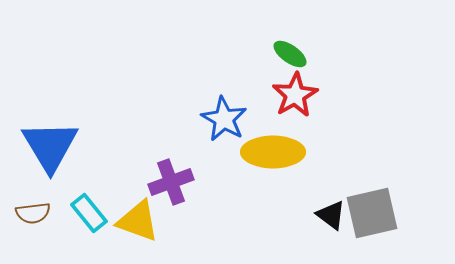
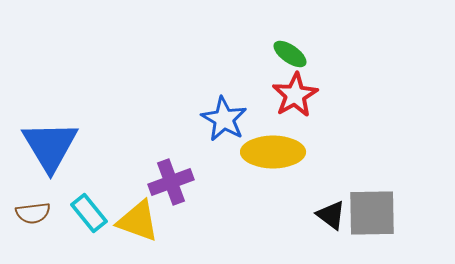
gray square: rotated 12 degrees clockwise
